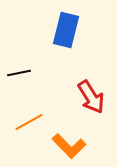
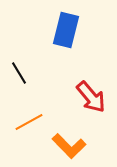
black line: rotated 70 degrees clockwise
red arrow: rotated 8 degrees counterclockwise
